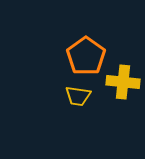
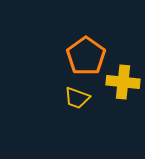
yellow trapezoid: moved 1 px left, 2 px down; rotated 12 degrees clockwise
